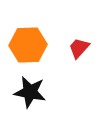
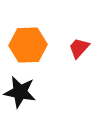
black star: moved 10 px left
